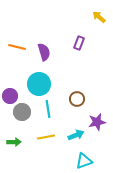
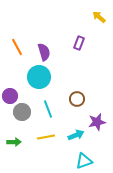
orange line: rotated 48 degrees clockwise
cyan circle: moved 7 px up
cyan line: rotated 12 degrees counterclockwise
